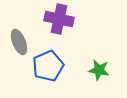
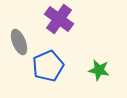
purple cross: rotated 24 degrees clockwise
